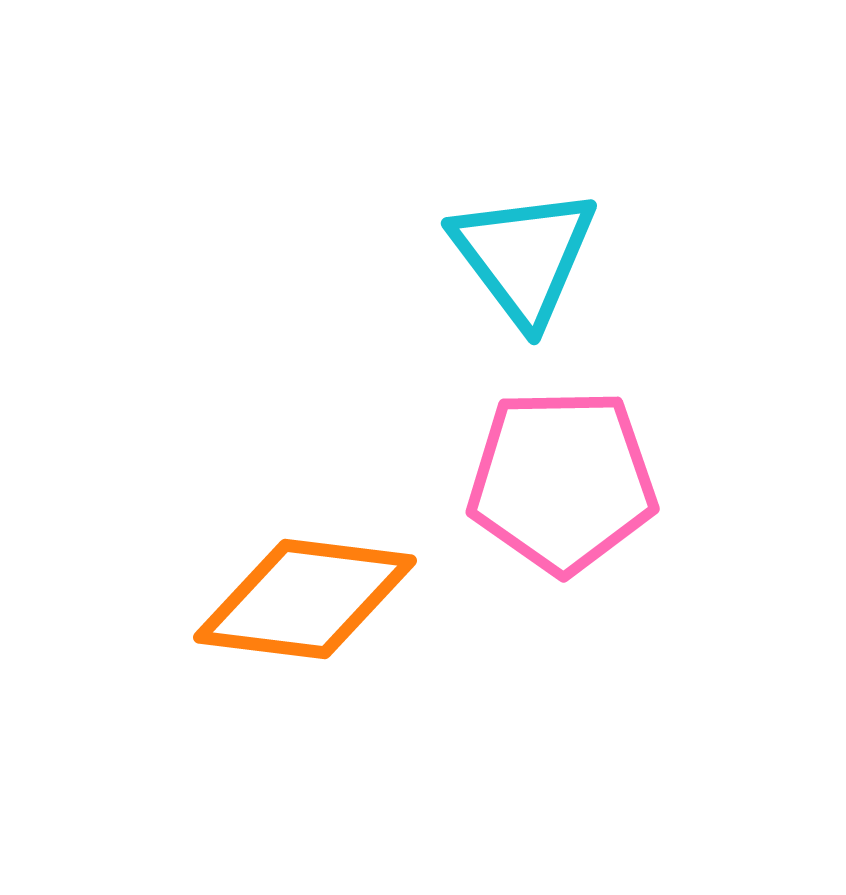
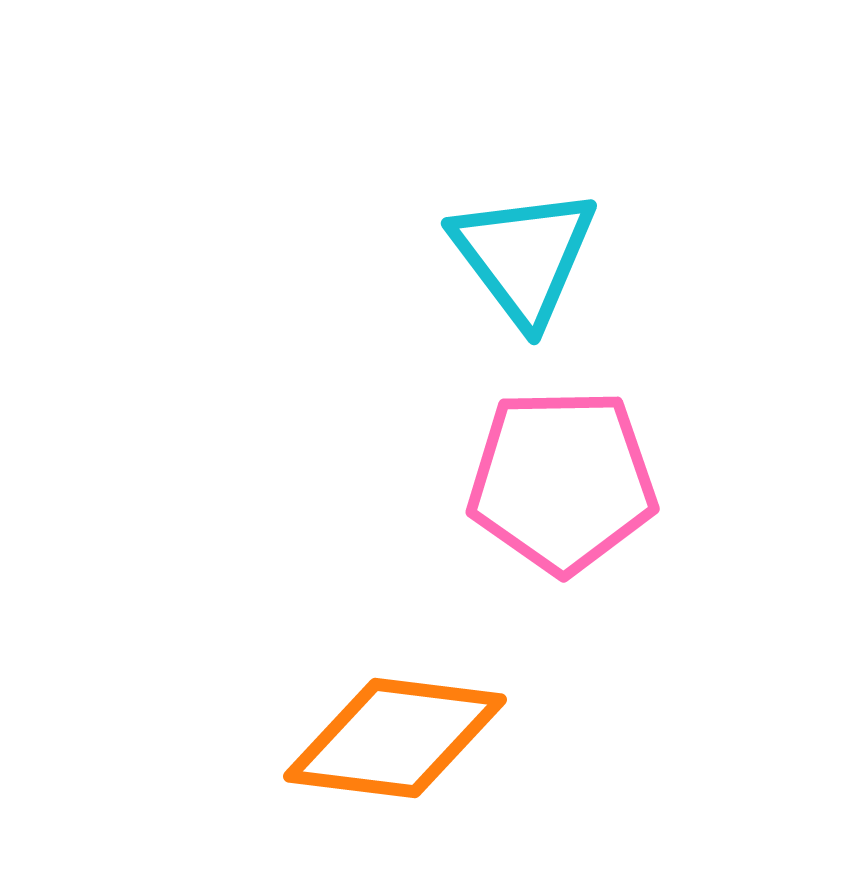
orange diamond: moved 90 px right, 139 px down
